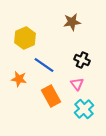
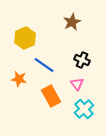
brown star: rotated 18 degrees counterclockwise
